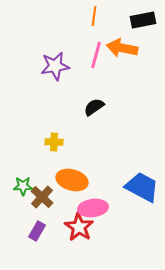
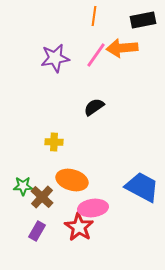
orange arrow: rotated 16 degrees counterclockwise
pink line: rotated 20 degrees clockwise
purple star: moved 8 px up
